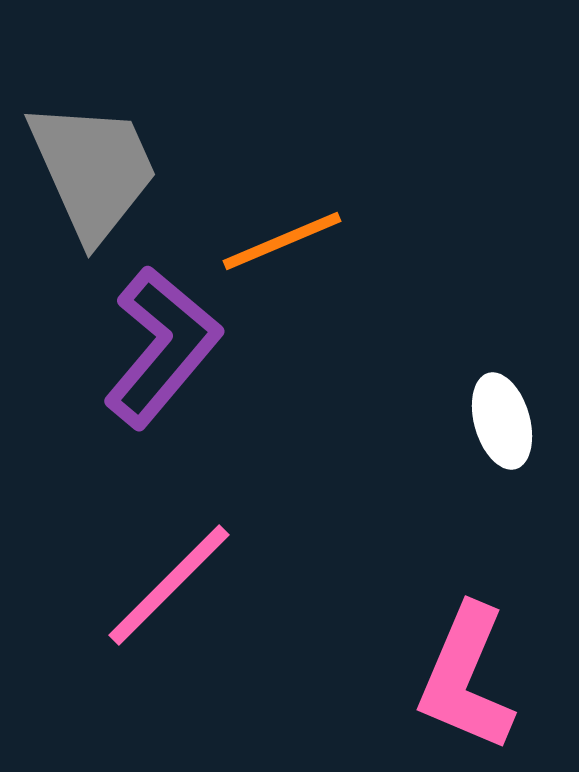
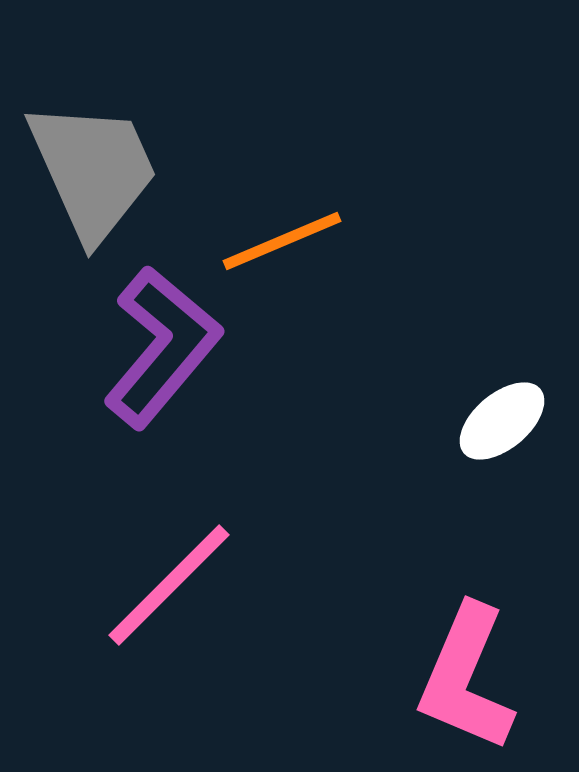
white ellipse: rotated 66 degrees clockwise
